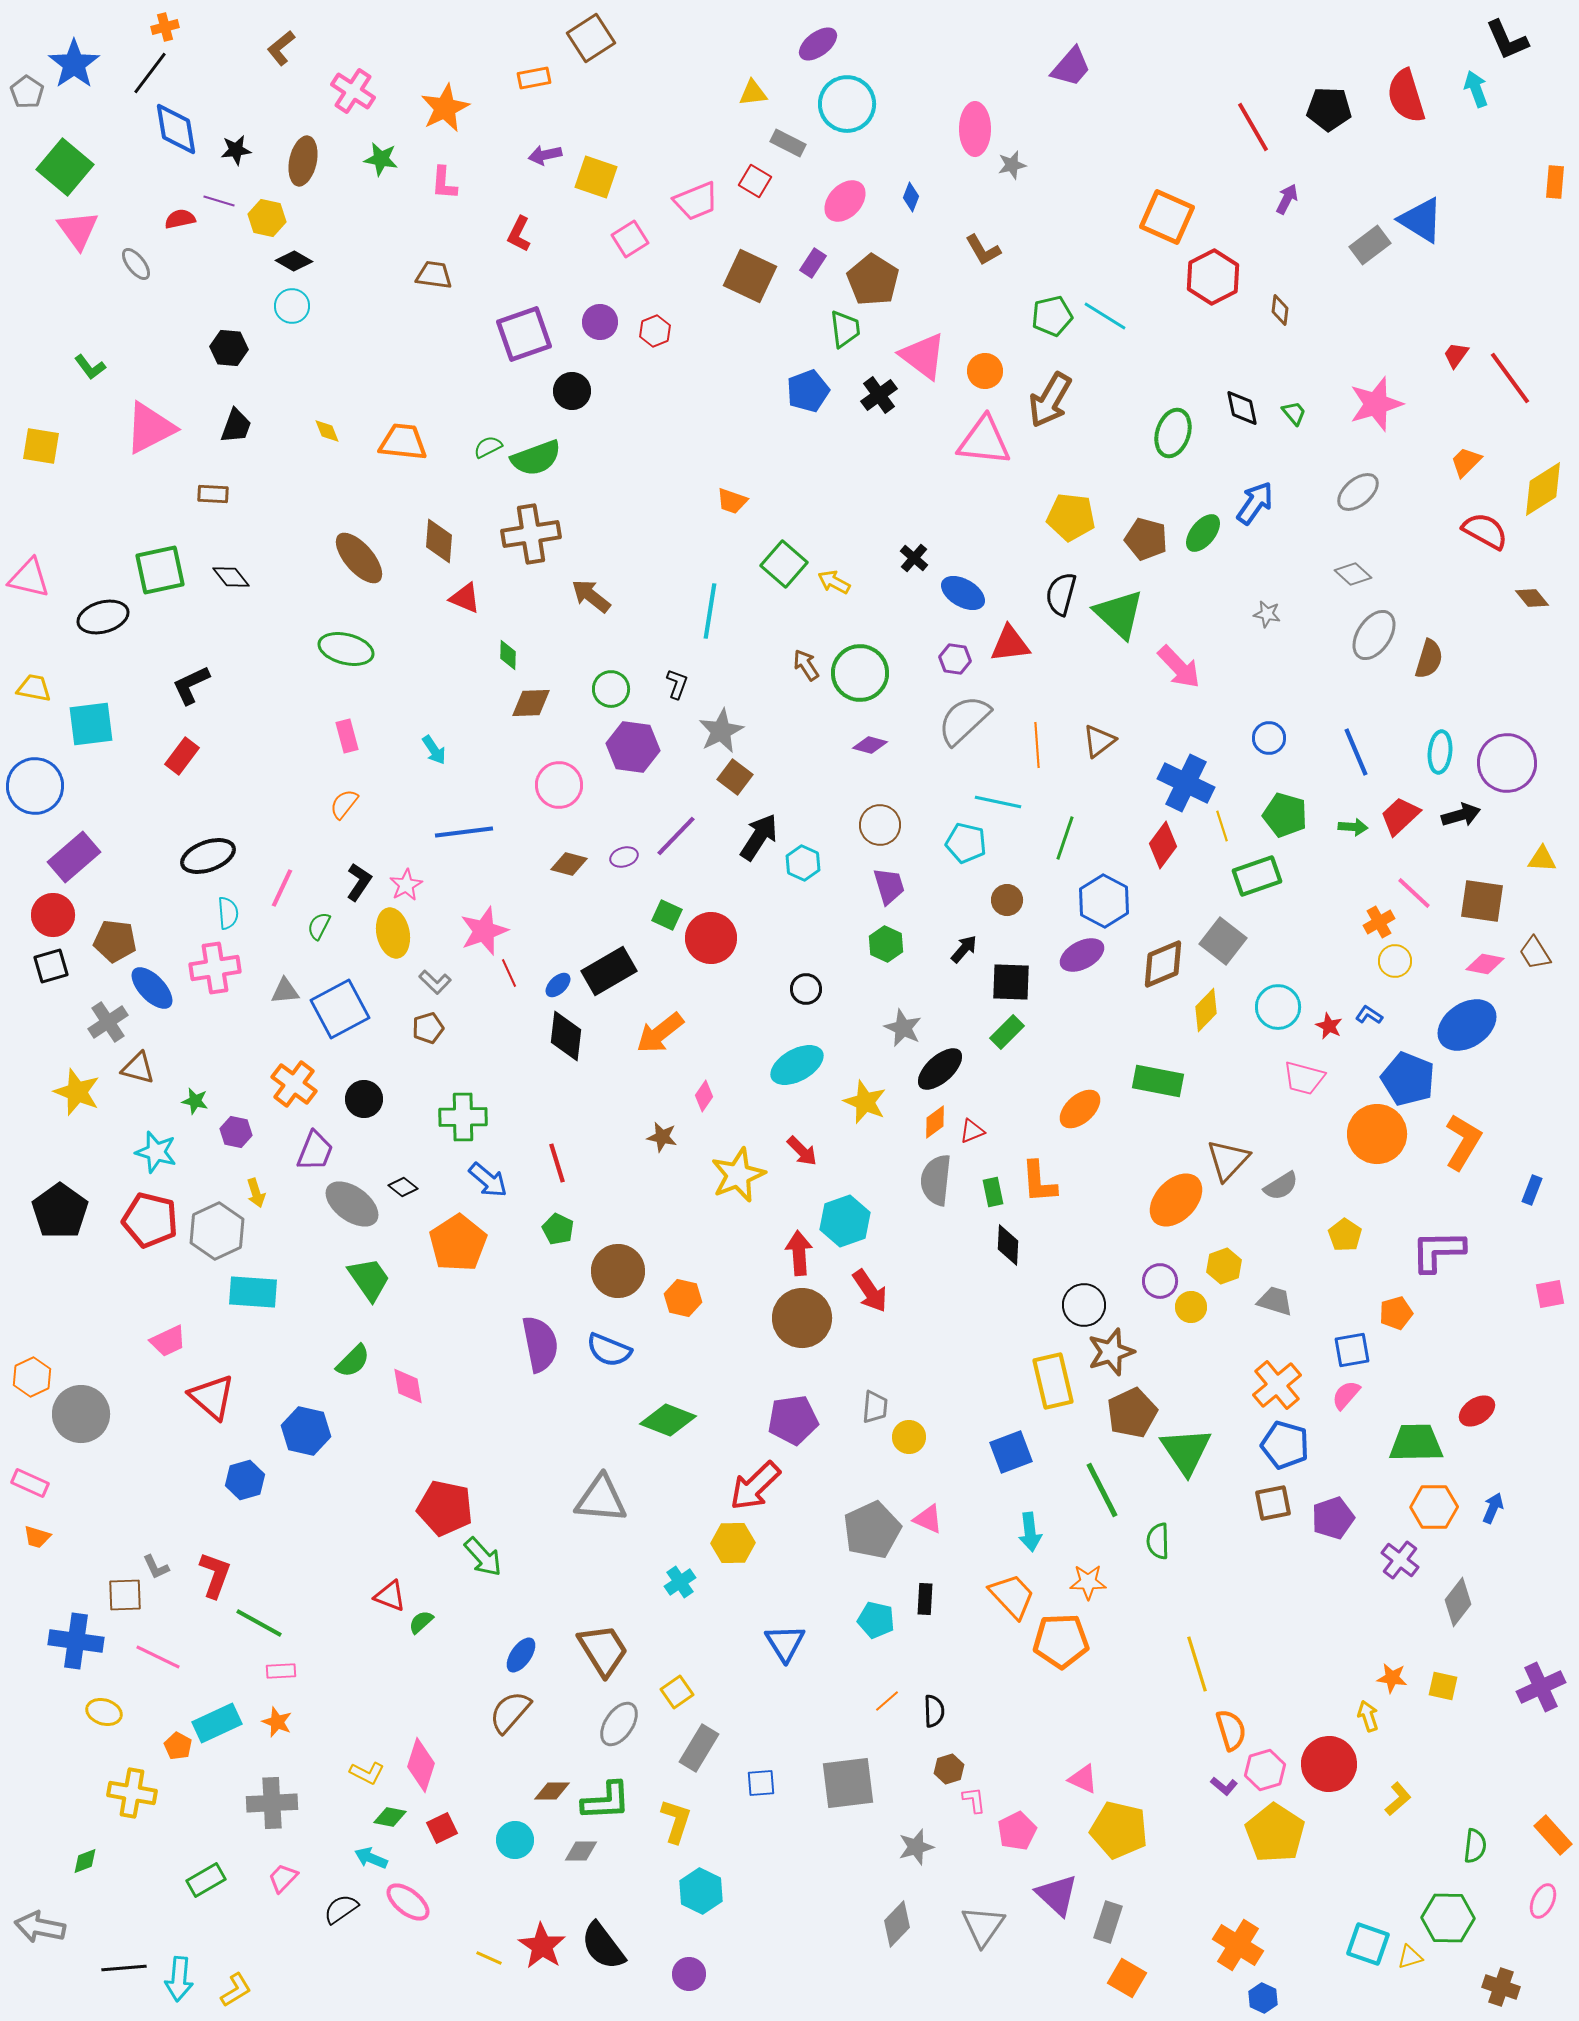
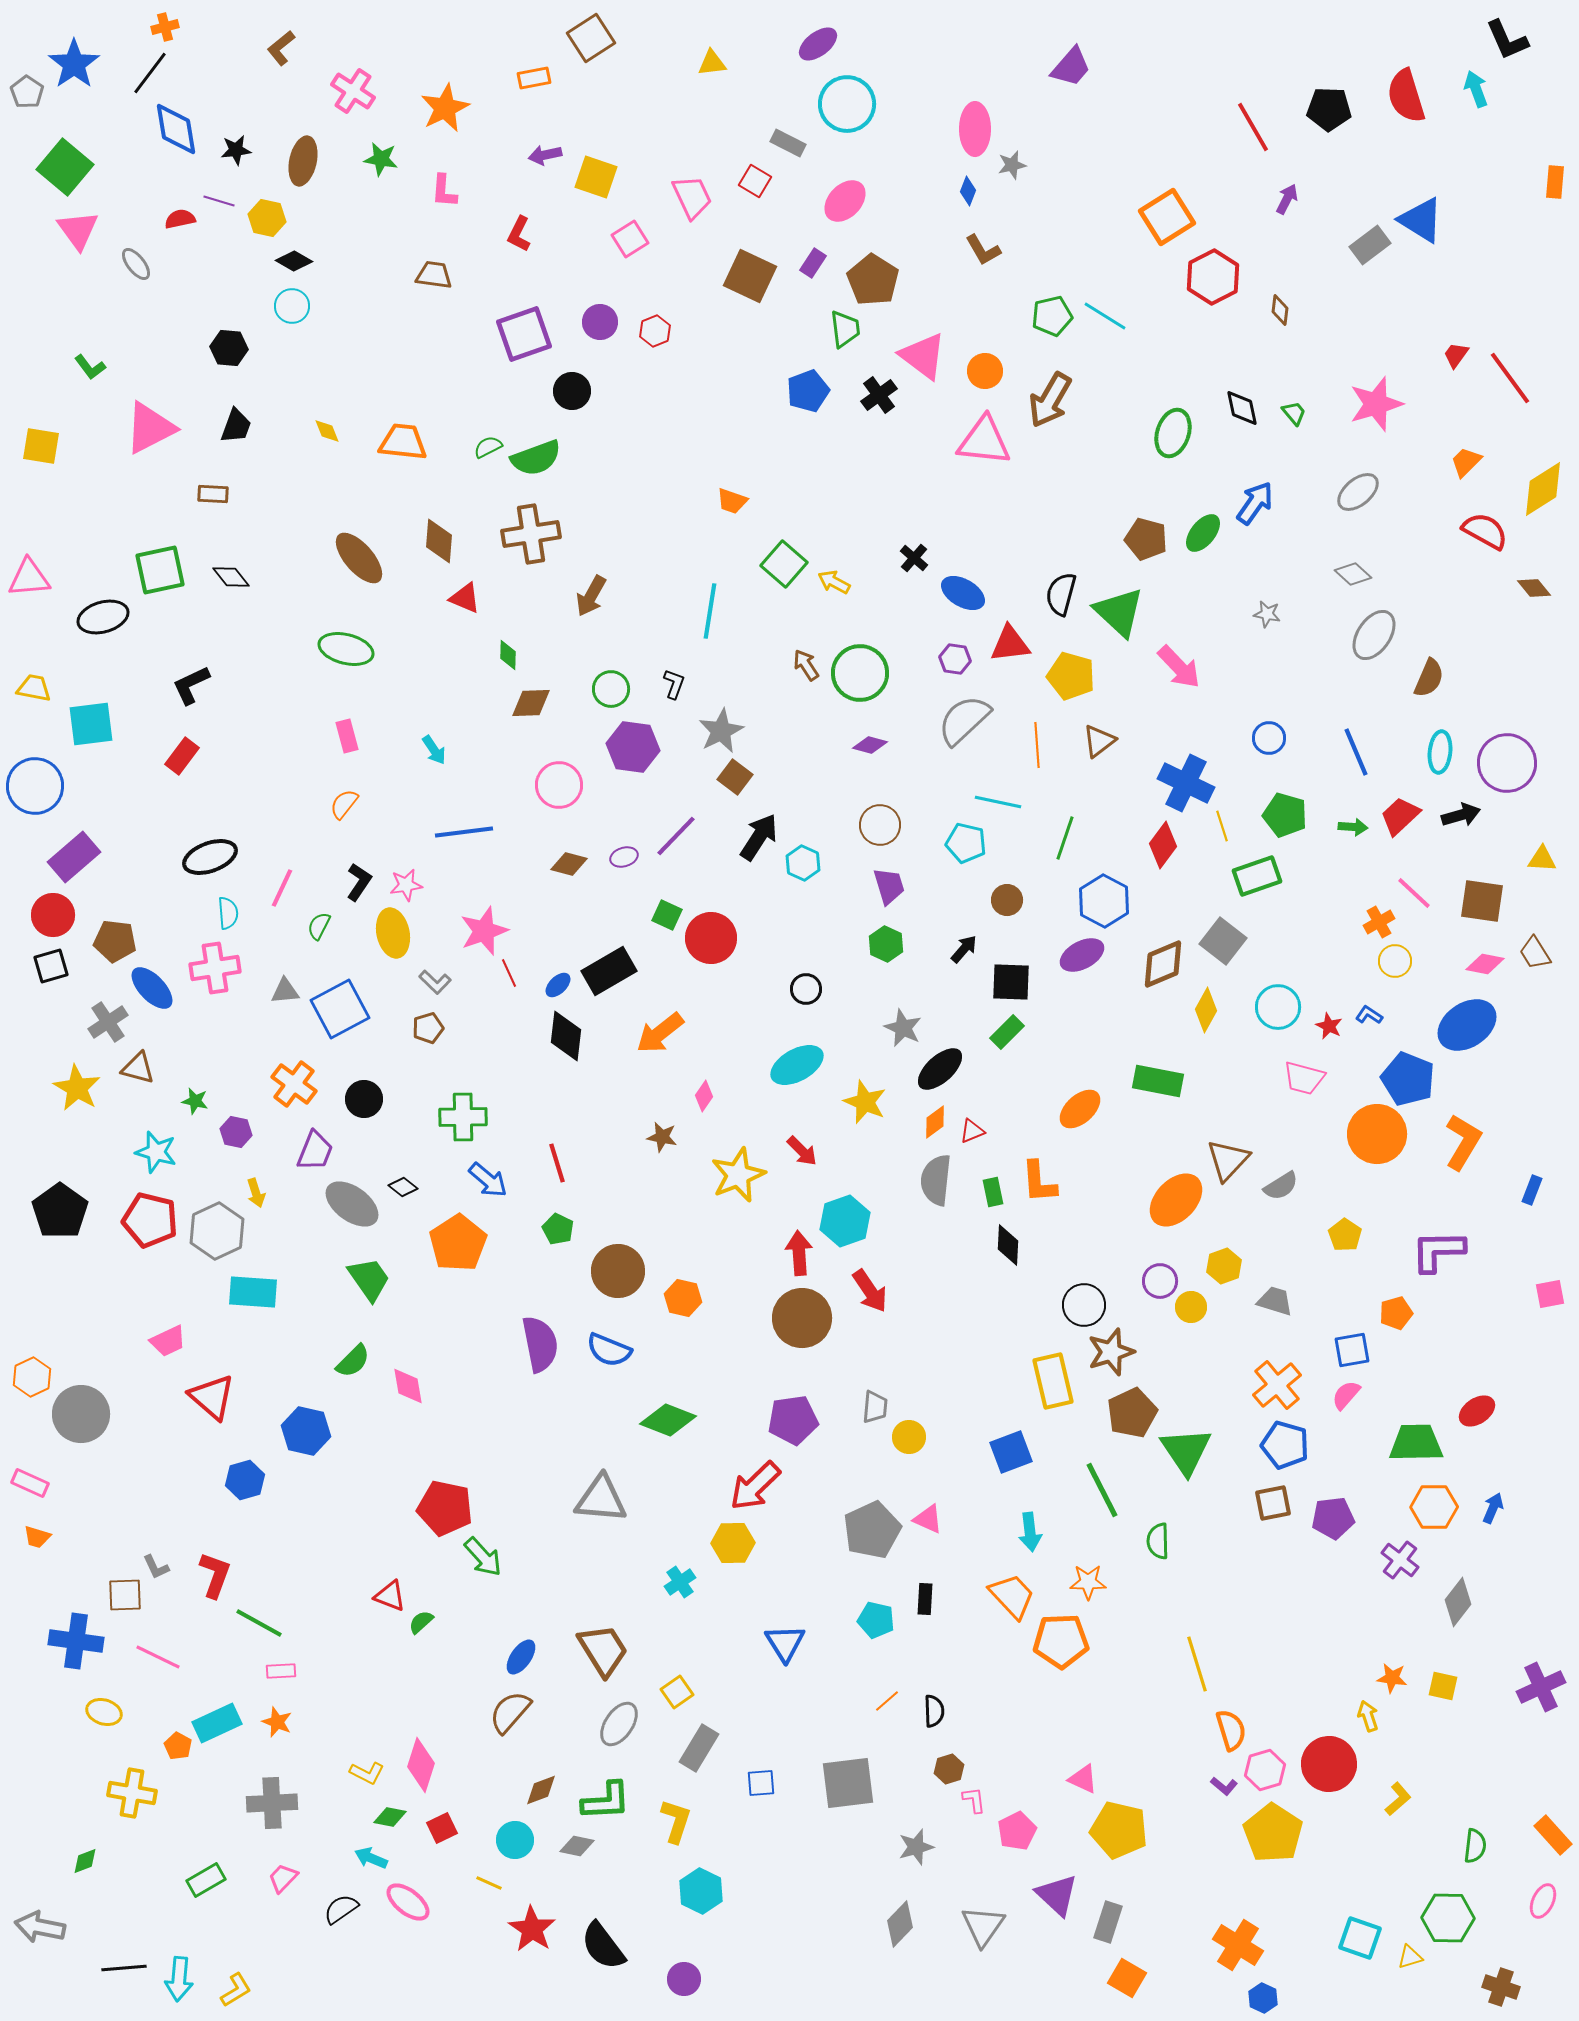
yellow triangle at (753, 93): moved 41 px left, 30 px up
pink L-shape at (444, 183): moved 8 px down
blue diamond at (911, 197): moved 57 px right, 6 px up
pink trapezoid at (696, 201): moved 4 px left, 4 px up; rotated 93 degrees counterclockwise
orange square at (1167, 217): rotated 34 degrees clockwise
yellow pentagon at (1071, 517): moved 159 px down; rotated 9 degrees clockwise
pink triangle at (29, 578): rotated 18 degrees counterclockwise
brown arrow at (591, 596): rotated 99 degrees counterclockwise
brown diamond at (1532, 598): moved 2 px right, 10 px up
green triangle at (1119, 614): moved 2 px up
brown semicircle at (1429, 659): moved 19 px down; rotated 6 degrees clockwise
black L-shape at (677, 684): moved 3 px left
black ellipse at (208, 856): moved 2 px right, 1 px down
pink star at (406, 885): rotated 20 degrees clockwise
yellow diamond at (1206, 1010): rotated 15 degrees counterclockwise
yellow star at (77, 1092): moved 4 px up; rotated 9 degrees clockwise
purple pentagon at (1333, 1518): rotated 12 degrees clockwise
blue ellipse at (521, 1655): moved 2 px down
brown diamond at (552, 1791): moved 11 px left, 1 px up; rotated 21 degrees counterclockwise
yellow pentagon at (1275, 1833): moved 2 px left
gray diamond at (581, 1851): moved 4 px left, 5 px up; rotated 12 degrees clockwise
gray diamond at (897, 1924): moved 3 px right
cyan square at (1368, 1944): moved 8 px left, 6 px up
red star at (542, 1946): moved 10 px left, 17 px up
yellow line at (489, 1958): moved 75 px up
purple circle at (689, 1974): moved 5 px left, 5 px down
